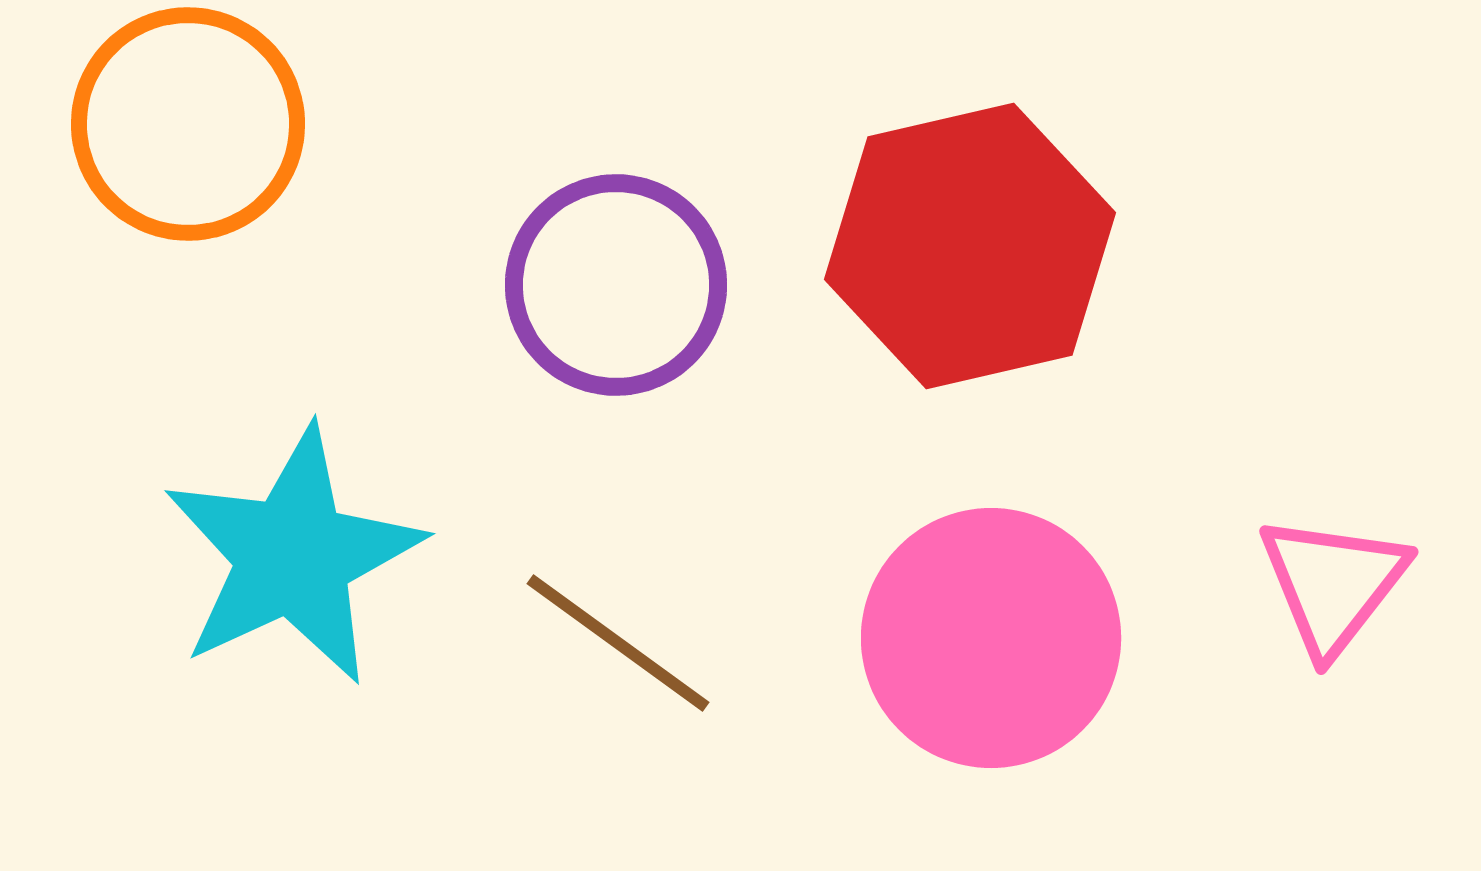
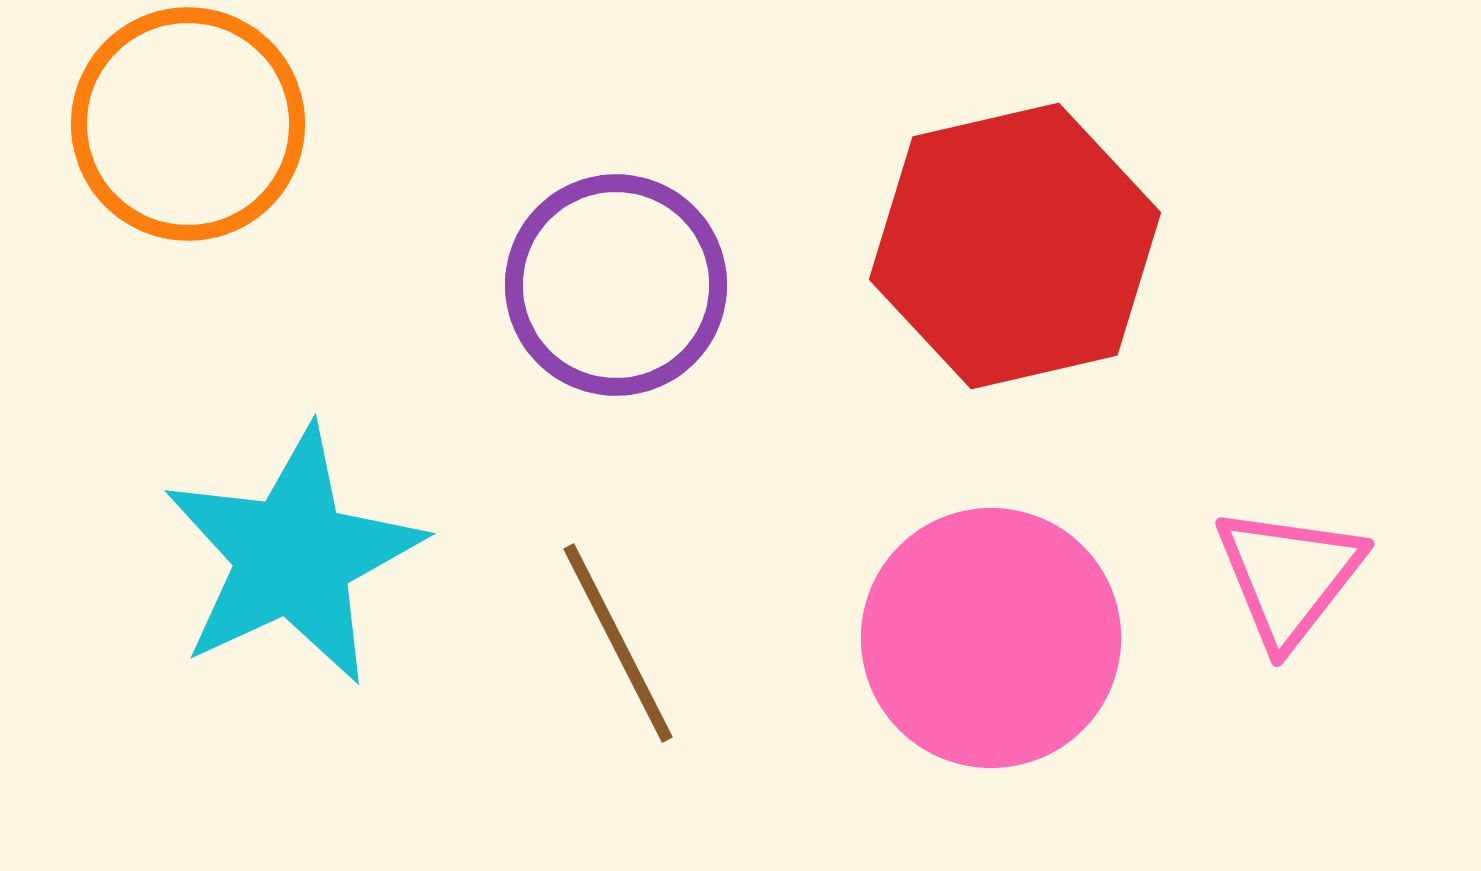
red hexagon: moved 45 px right
pink triangle: moved 44 px left, 8 px up
brown line: rotated 27 degrees clockwise
